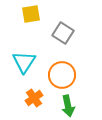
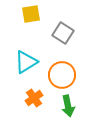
cyan triangle: moved 2 px right; rotated 25 degrees clockwise
